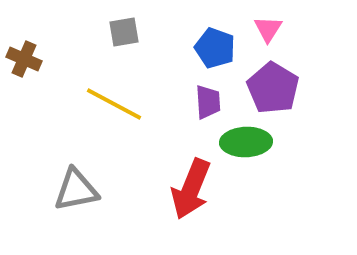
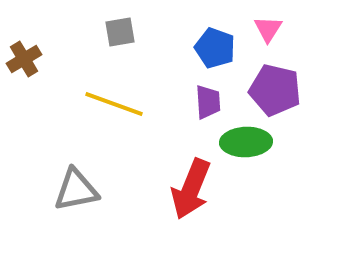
gray square: moved 4 px left
brown cross: rotated 36 degrees clockwise
purple pentagon: moved 2 px right, 2 px down; rotated 18 degrees counterclockwise
yellow line: rotated 8 degrees counterclockwise
